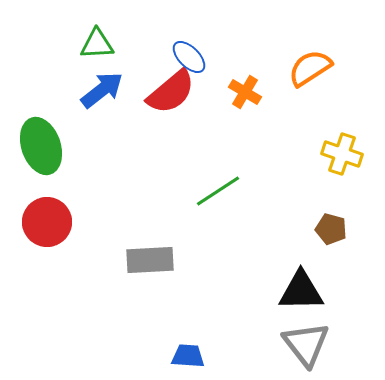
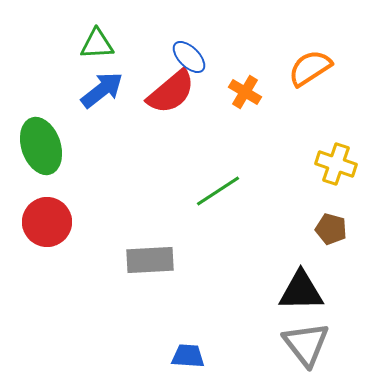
yellow cross: moved 6 px left, 10 px down
